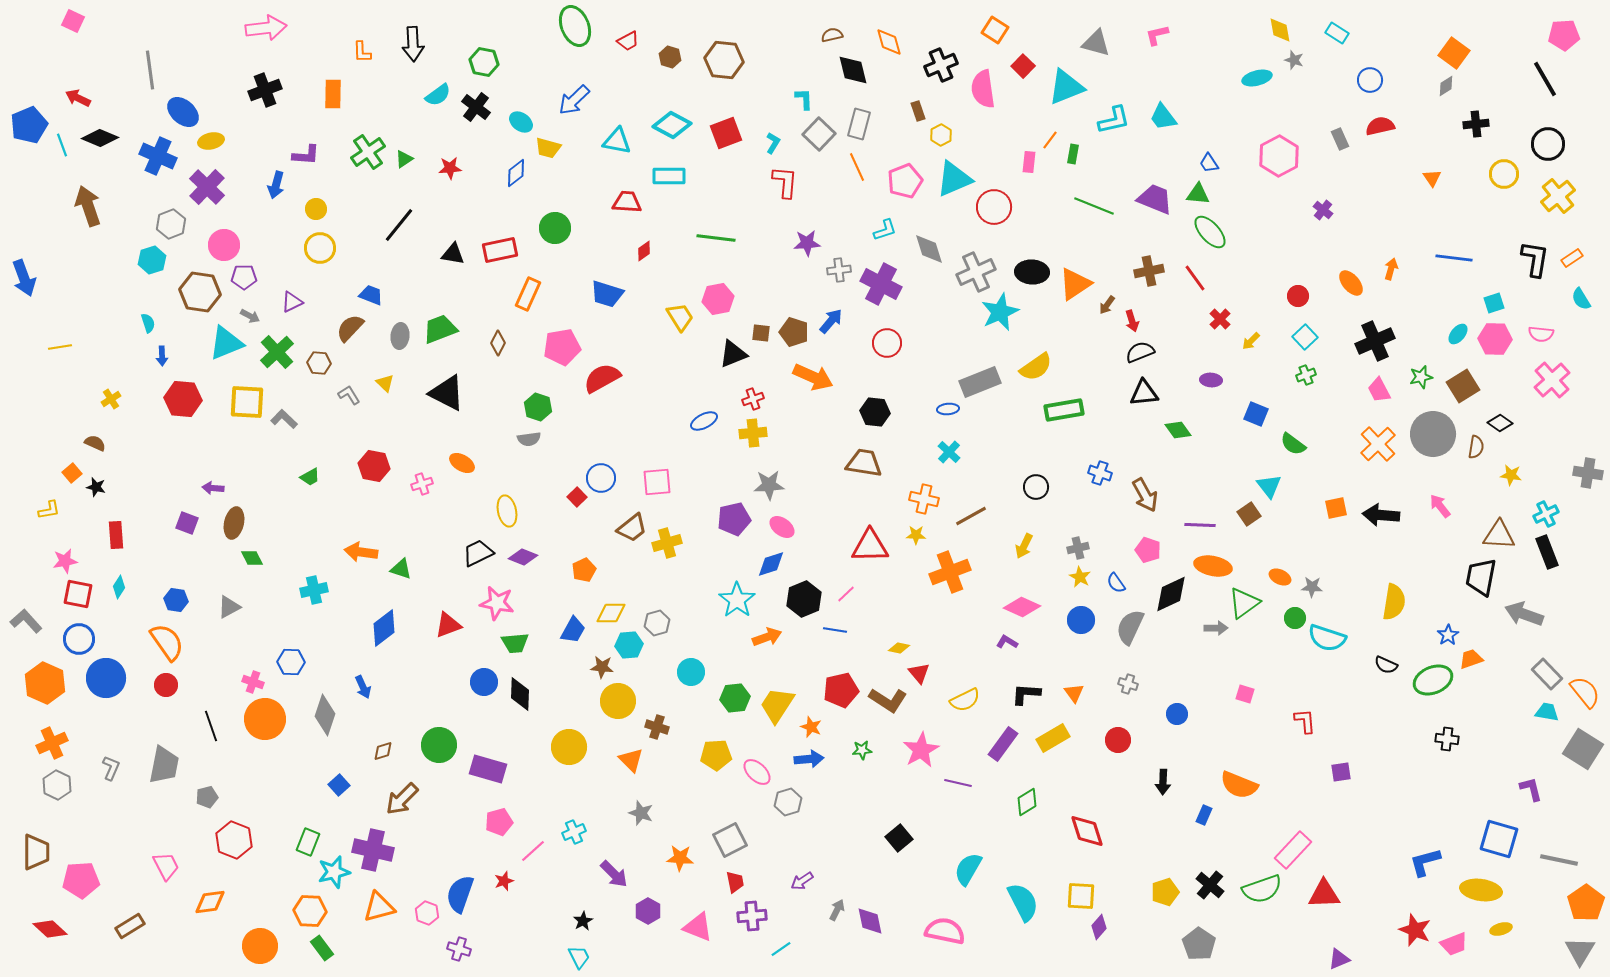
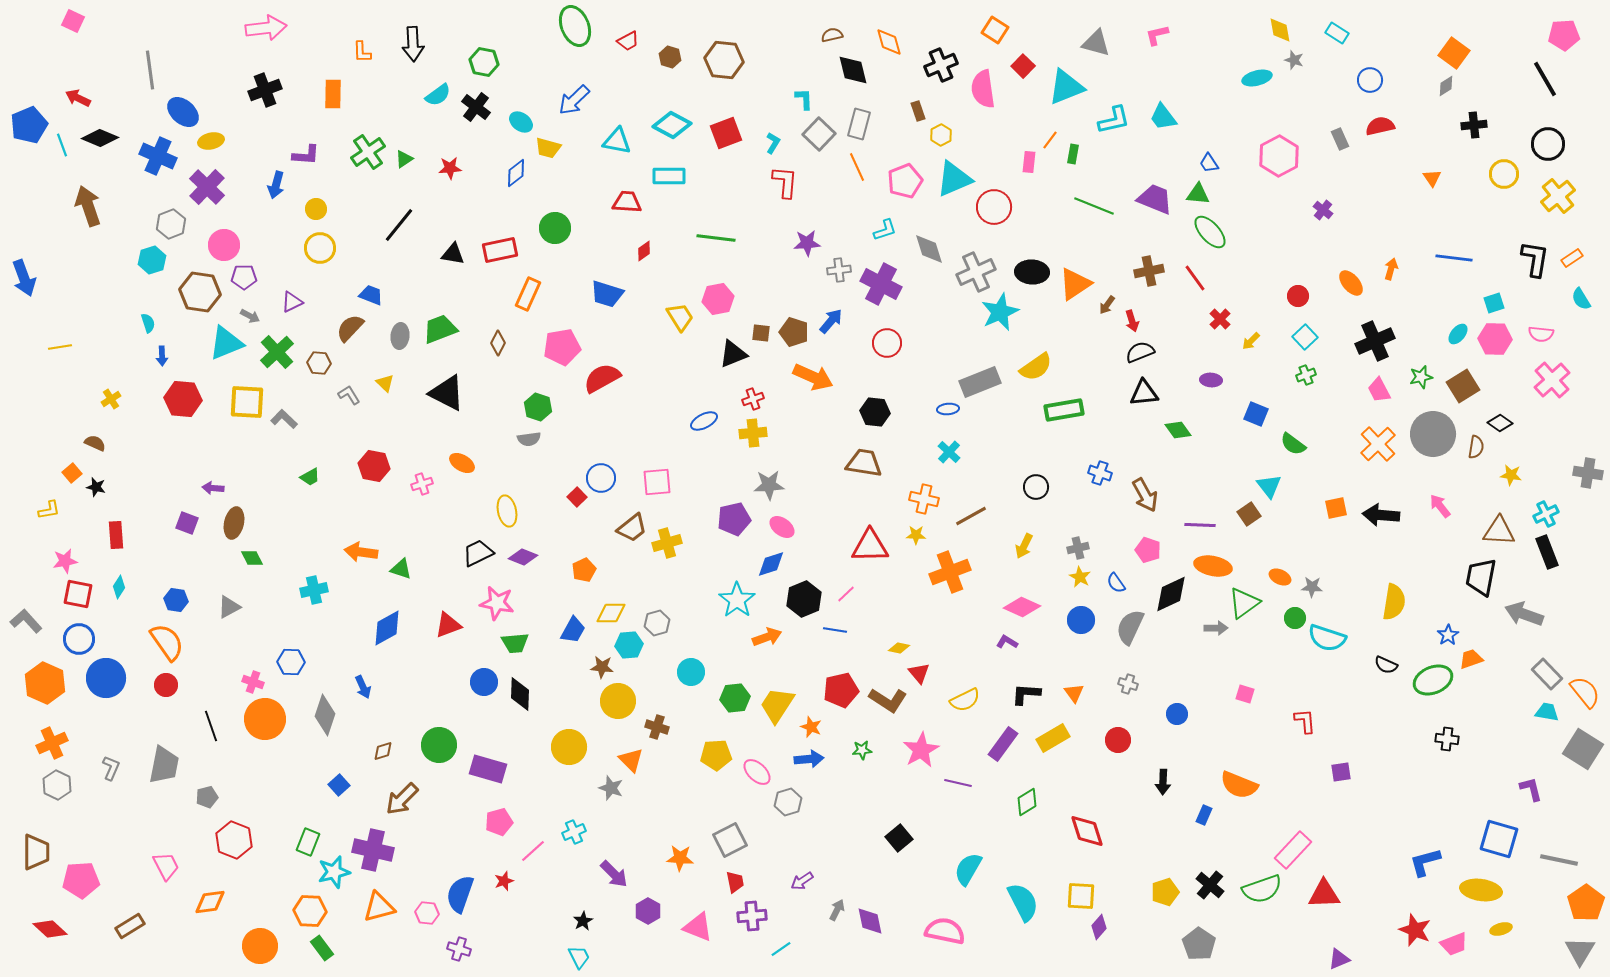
black cross at (1476, 124): moved 2 px left, 1 px down
brown triangle at (1499, 535): moved 4 px up
blue diamond at (384, 628): moved 3 px right; rotated 9 degrees clockwise
gray star at (641, 813): moved 30 px left, 25 px up
pink hexagon at (427, 913): rotated 15 degrees counterclockwise
